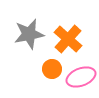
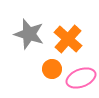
gray star: rotated 28 degrees clockwise
pink ellipse: moved 1 px down
